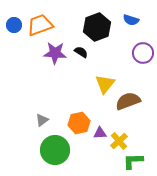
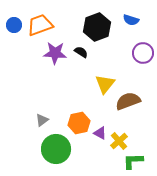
purple triangle: rotated 32 degrees clockwise
green circle: moved 1 px right, 1 px up
